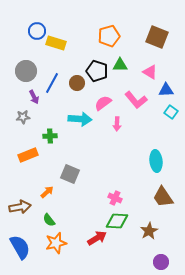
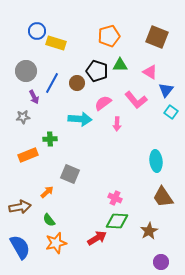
blue triangle: rotated 49 degrees counterclockwise
green cross: moved 3 px down
